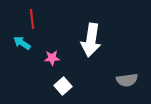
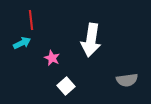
red line: moved 1 px left, 1 px down
cyan arrow: rotated 120 degrees clockwise
pink star: rotated 28 degrees clockwise
white square: moved 3 px right
